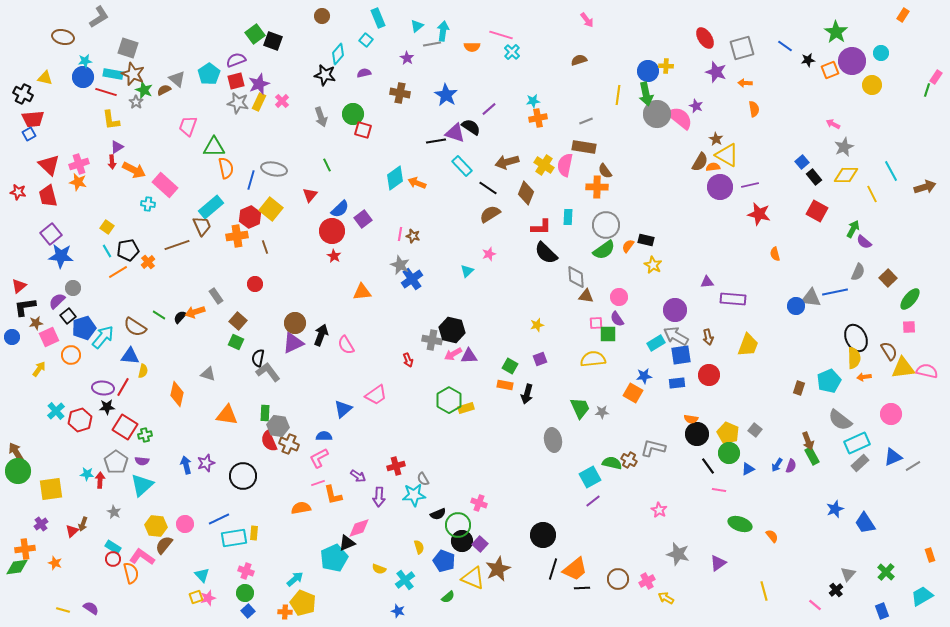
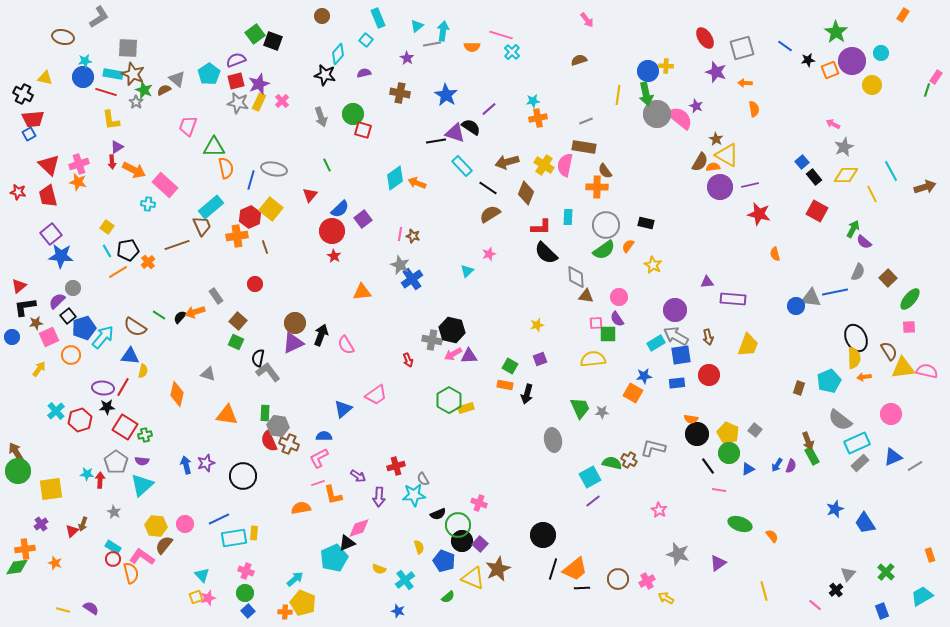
gray square at (128, 48): rotated 15 degrees counterclockwise
black rectangle at (646, 240): moved 17 px up
gray line at (913, 466): moved 2 px right
